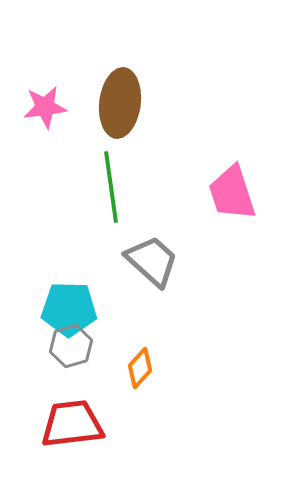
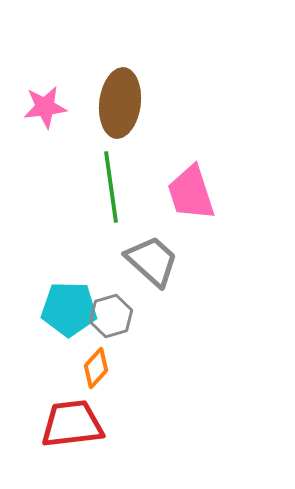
pink trapezoid: moved 41 px left
gray hexagon: moved 40 px right, 30 px up
orange diamond: moved 44 px left
